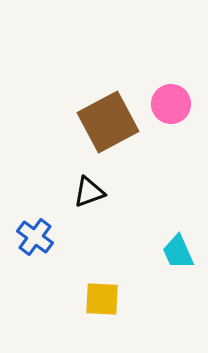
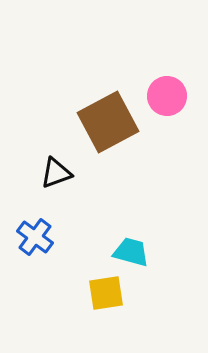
pink circle: moved 4 px left, 8 px up
black triangle: moved 33 px left, 19 px up
cyan trapezoid: moved 47 px left; rotated 129 degrees clockwise
yellow square: moved 4 px right, 6 px up; rotated 12 degrees counterclockwise
